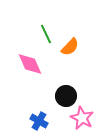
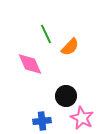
blue cross: moved 3 px right; rotated 36 degrees counterclockwise
